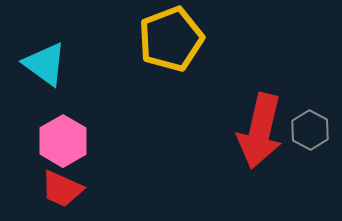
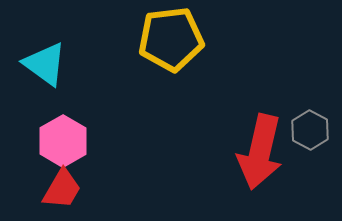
yellow pentagon: rotated 14 degrees clockwise
red arrow: moved 21 px down
red trapezoid: rotated 84 degrees counterclockwise
